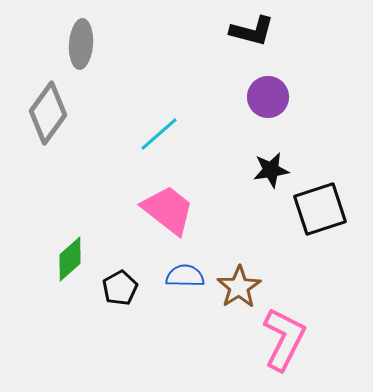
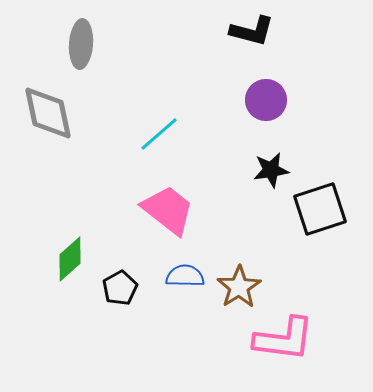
purple circle: moved 2 px left, 3 px down
gray diamond: rotated 48 degrees counterclockwise
pink L-shape: rotated 70 degrees clockwise
